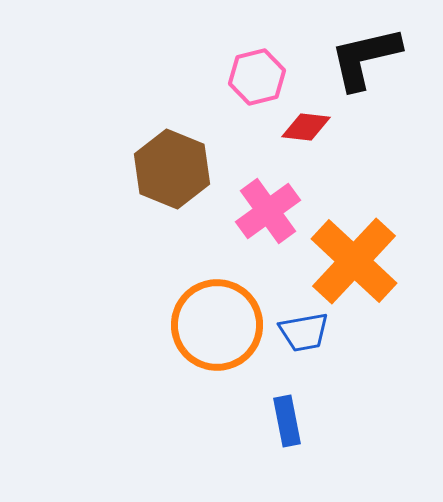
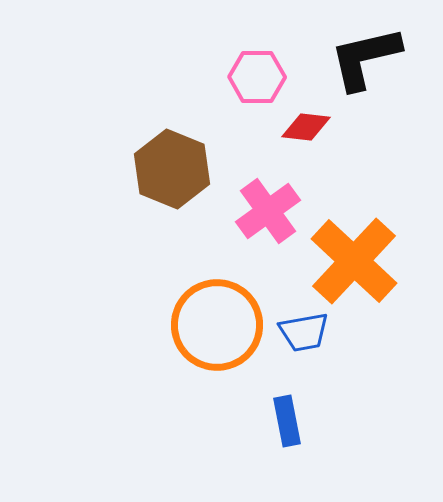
pink hexagon: rotated 14 degrees clockwise
